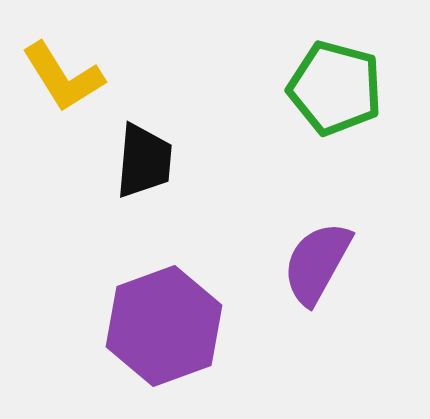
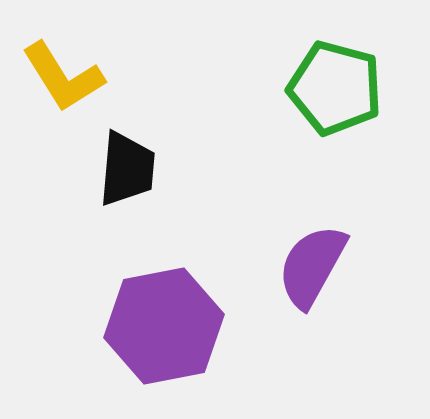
black trapezoid: moved 17 px left, 8 px down
purple semicircle: moved 5 px left, 3 px down
purple hexagon: rotated 9 degrees clockwise
